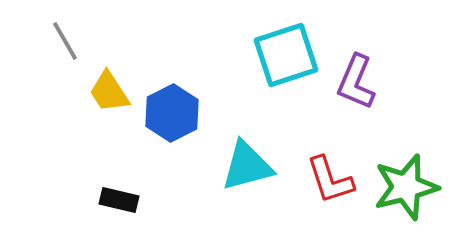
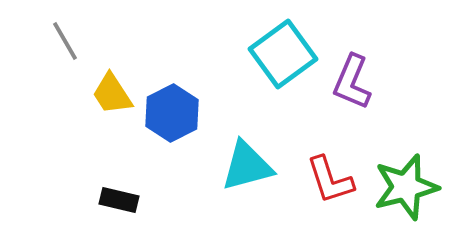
cyan square: moved 3 px left, 1 px up; rotated 18 degrees counterclockwise
purple L-shape: moved 4 px left
yellow trapezoid: moved 3 px right, 2 px down
